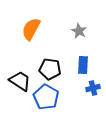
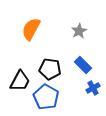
gray star: rotated 14 degrees clockwise
blue rectangle: rotated 48 degrees counterclockwise
black trapezoid: rotated 85 degrees clockwise
blue cross: rotated 16 degrees counterclockwise
